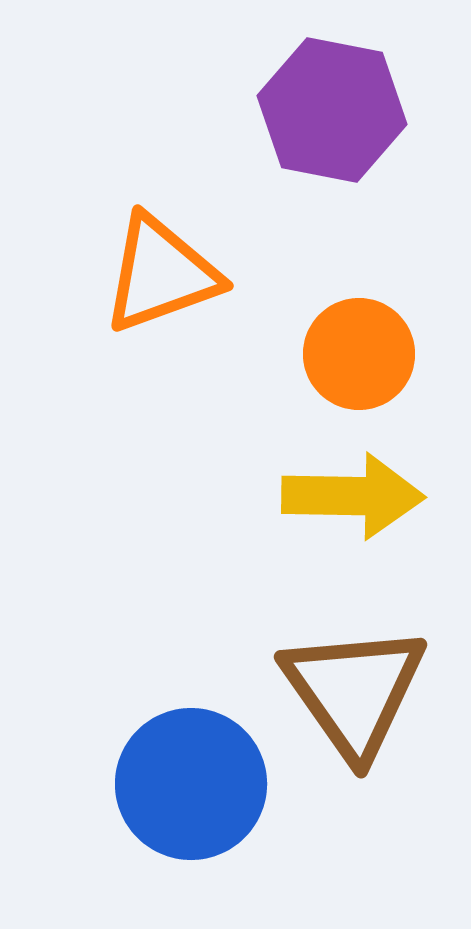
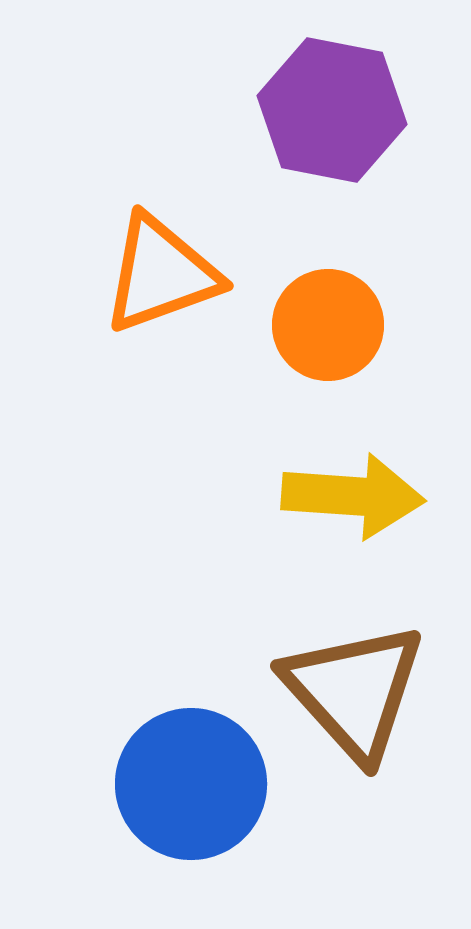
orange circle: moved 31 px left, 29 px up
yellow arrow: rotated 3 degrees clockwise
brown triangle: rotated 7 degrees counterclockwise
